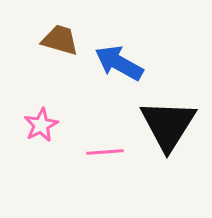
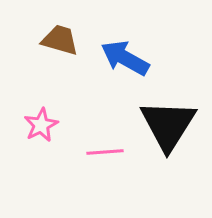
blue arrow: moved 6 px right, 5 px up
